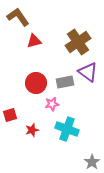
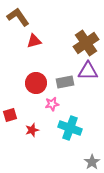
brown cross: moved 8 px right, 1 px down
purple triangle: moved 1 px up; rotated 35 degrees counterclockwise
cyan cross: moved 3 px right, 1 px up
